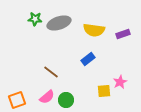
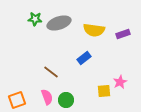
blue rectangle: moved 4 px left, 1 px up
pink semicircle: rotated 70 degrees counterclockwise
